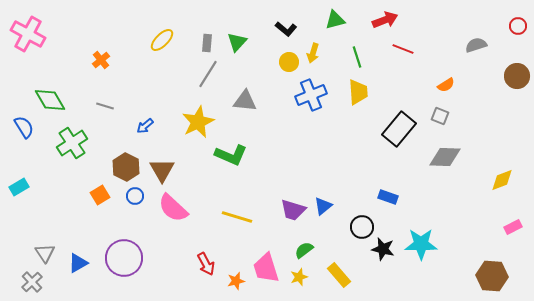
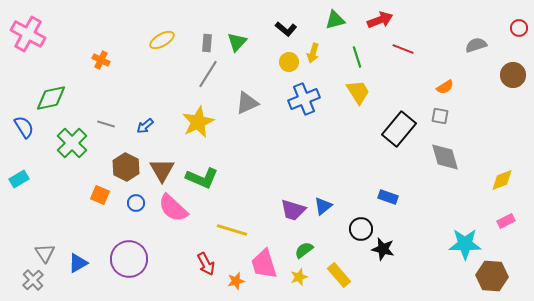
red arrow at (385, 20): moved 5 px left
red circle at (518, 26): moved 1 px right, 2 px down
yellow ellipse at (162, 40): rotated 15 degrees clockwise
orange cross at (101, 60): rotated 24 degrees counterclockwise
brown circle at (517, 76): moved 4 px left, 1 px up
orange semicircle at (446, 85): moved 1 px left, 2 px down
yellow trapezoid at (358, 92): rotated 28 degrees counterclockwise
blue cross at (311, 95): moved 7 px left, 4 px down
green diamond at (50, 100): moved 1 px right, 2 px up; rotated 72 degrees counterclockwise
gray triangle at (245, 101): moved 2 px right, 2 px down; rotated 30 degrees counterclockwise
gray line at (105, 106): moved 1 px right, 18 px down
gray square at (440, 116): rotated 12 degrees counterclockwise
green cross at (72, 143): rotated 12 degrees counterclockwise
green L-shape at (231, 155): moved 29 px left, 23 px down
gray diamond at (445, 157): rotated 72 degrees clockwise
cyan rectangle at (19, 187): moved 8 px up
orange square at (100, 195): rotated 36 degrees counterclockwise
blue circle at (135, 196): moved 1 px right, 7 px down
yellow line at (237, 217): moved 5 px left, 13 px down
black circle at (362, 227): moved 1 px left, 2 px down
pink rectangle at (513, 227): moved 7 px left, 6 px up
cyan star at (421, 244): moved 44 px right
purple circle at (124, 258): moved 5 px right, 1 px down
pink trapezoid at (266, 268): moved 2 px left, 4 px up
gray cross at (32, 282): moved 1 px right, 2 px up
